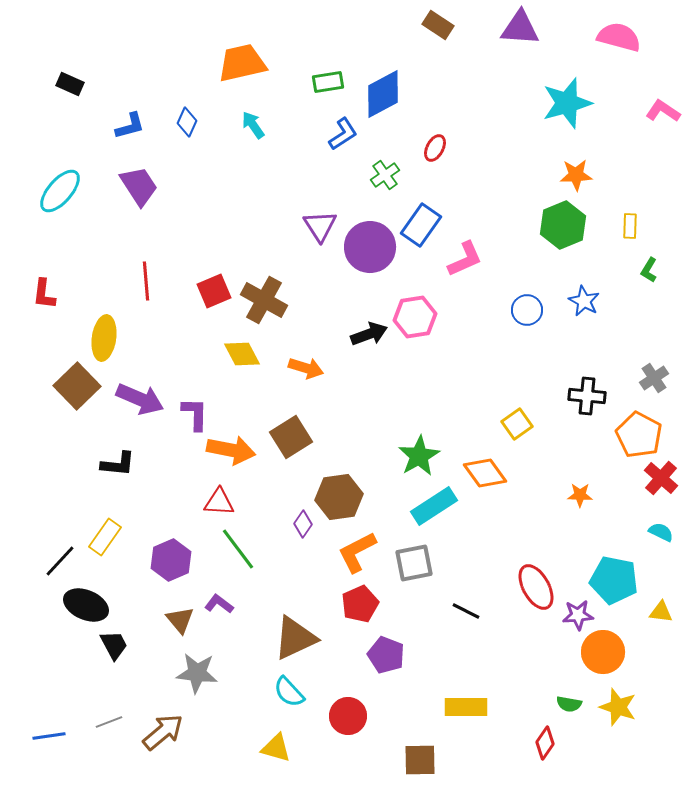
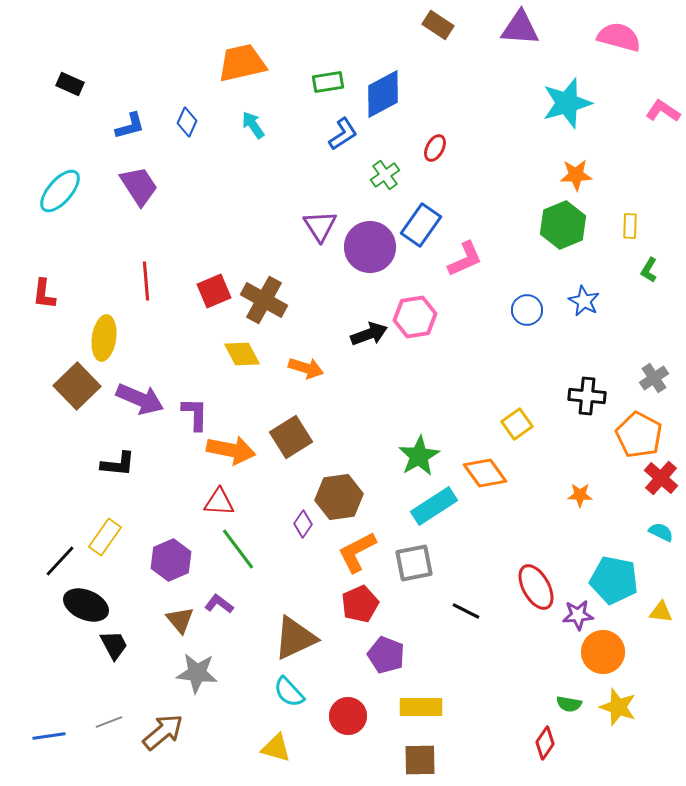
yellow rectangle at (466, 707): moved 45 px left
